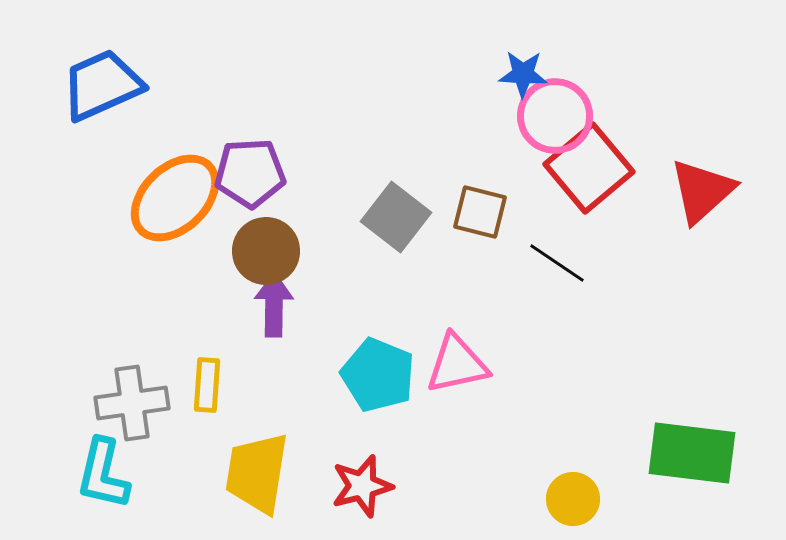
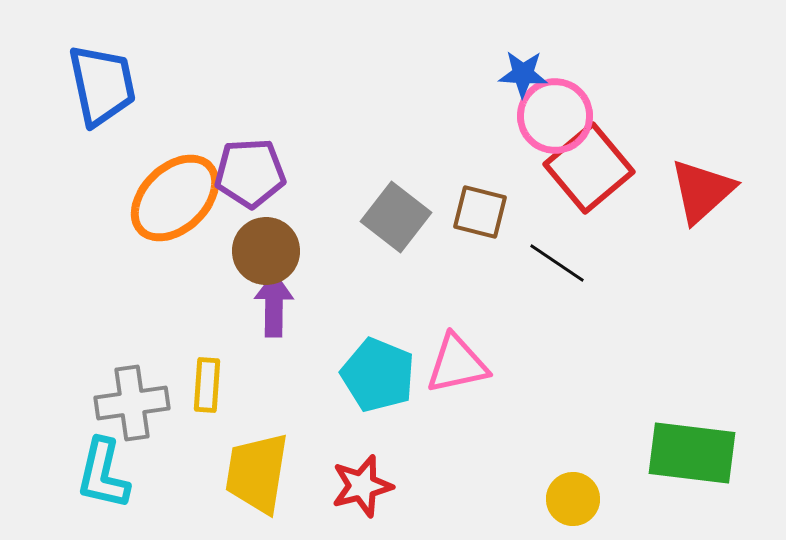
blue trapezoid: rotated 102 degrees clockwise
